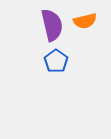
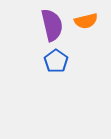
orange semicircle: moved 1 px right
